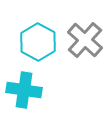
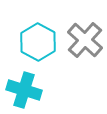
cyan cross: rotated 8 degrees clockwise
